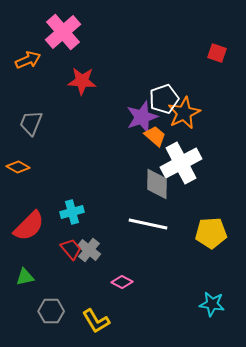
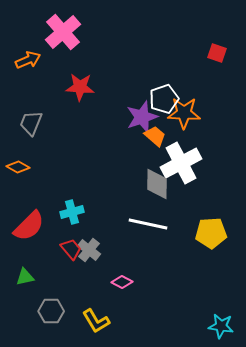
red star: moved 2 px left, 6 px down
orange star: rotated 28 degrees clockwise
cyan star: moved 9 px right, 22 px down
